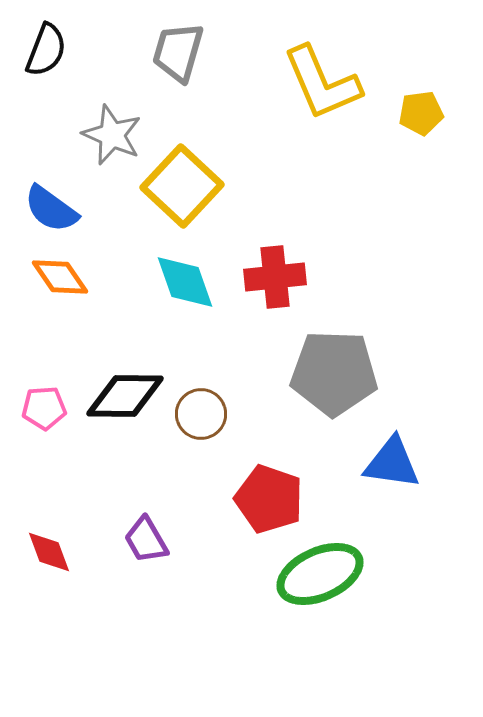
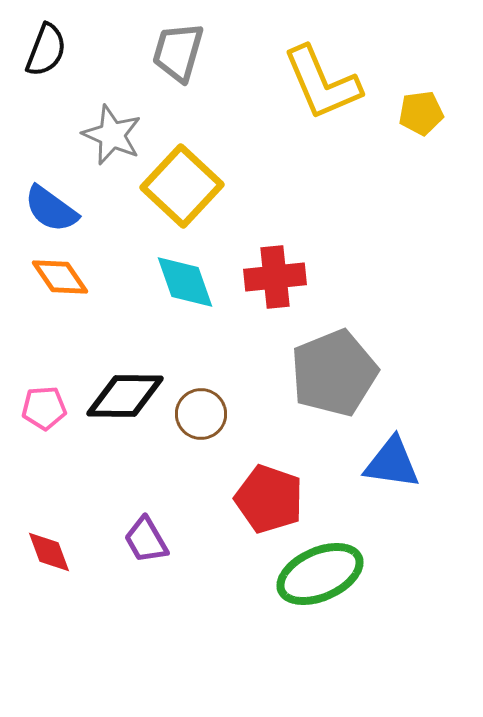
gray pentagon: rotated 24 degrees counterclockwise
